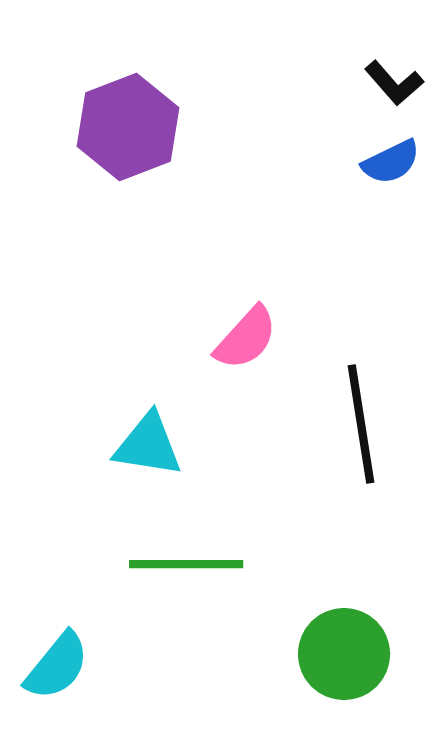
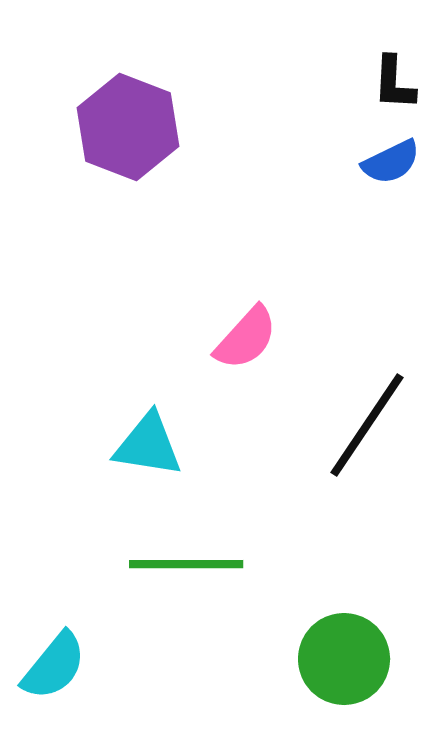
black L-shape: rotated 44 degrees clockwise
purple hexagon: rotated 18 degrees counterclockwise
black line: moved 6 px right, 1 px down; rotated 43 degrees clockwise
green circle: moved 5 px down
cyan semicircle: moved 3 px left
